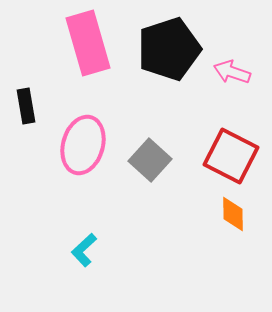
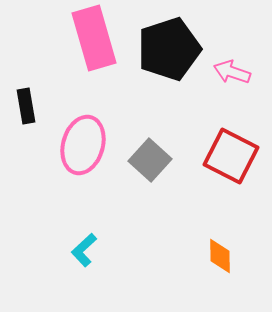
pink rectangle: moved 6 px right, 5 px up
orange diamond: moved 13 px left, 42 px down
